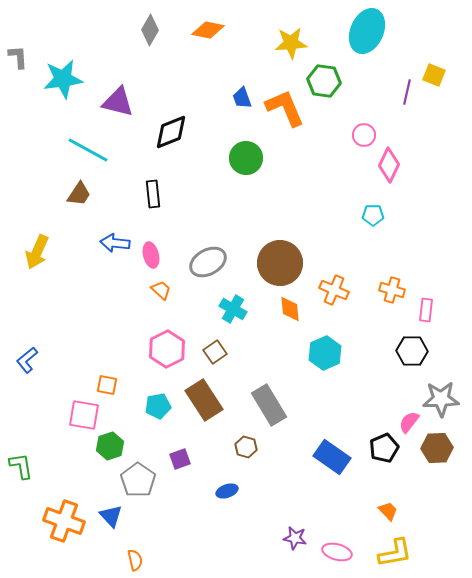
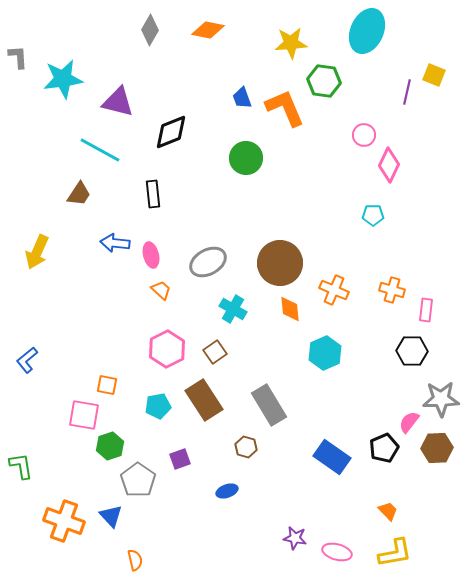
cyan line at (88, 150): moved 12 px right
